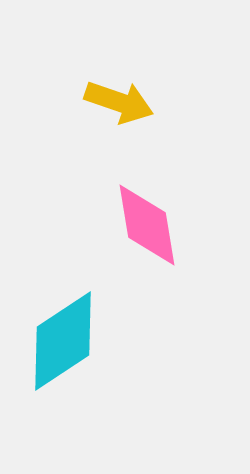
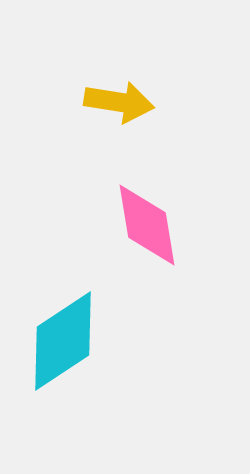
yellow arrow: rotated 10 degrees counterclockwise
